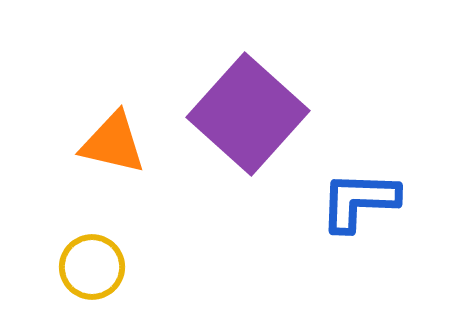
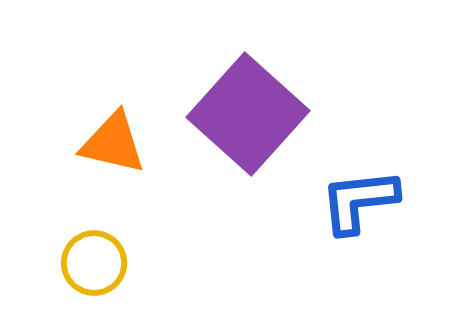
blue L-shape: rotated 8 degrees counterclockwise
yellow circle: moved 2 px right, 4 px up
